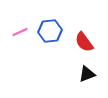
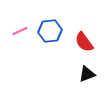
pink line: moved 1 px up
